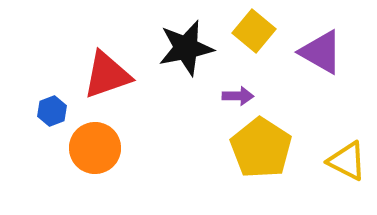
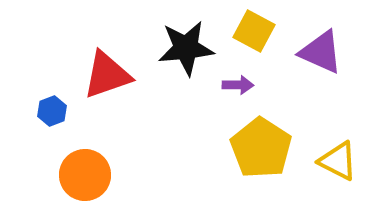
yellow square: rotated 12 degrees counterclockwise
black star: rotated 6 degrees clockwise
purple triangle: rotated 6 degrees counterclockwise
purple arrow: moved 11 px up
orange circle: moved 10 px left, 27 px down
yellow triangle: moved 9 px left
